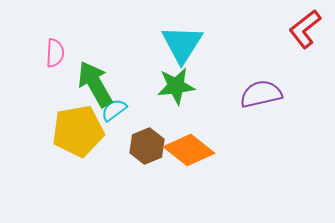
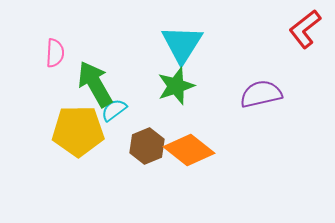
green star: rotated 12 degrees counterclockwise
yellow pentagon: rotated 9 degrees clockwise
